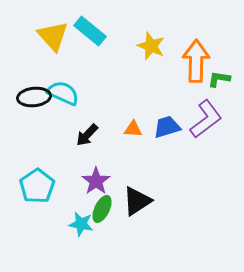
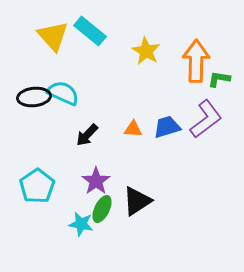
yellow star: moved 5 px left, 5 px down; rotated 8 degrees clockwise
